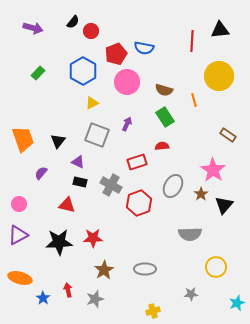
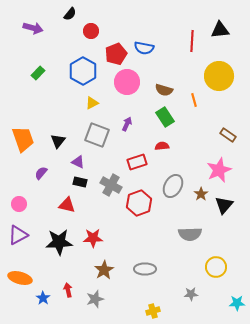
black semicircle at (73, 22): moved 3 px left, 8 px up
pink star at (213, 170): moved 6 px right; rotated 15 degrees clockwise
cyan star at (237, 303): rotated 21 degrees clockwise
